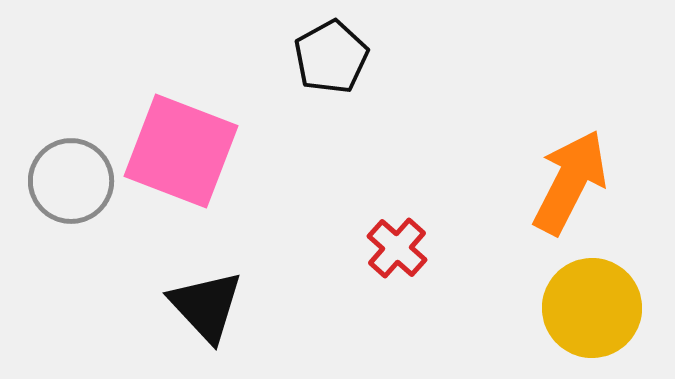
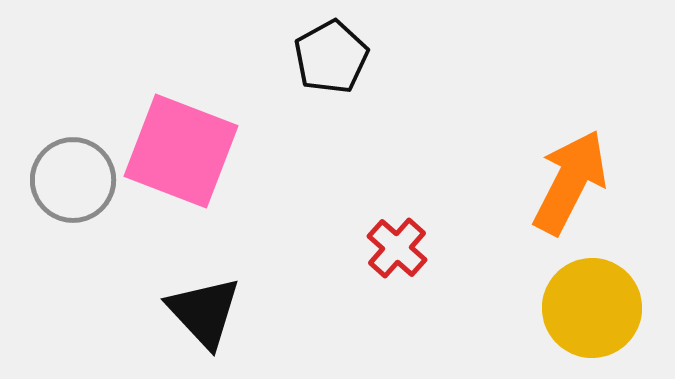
gray circle: moved 2 px right, 1 px up
black triangle: moved 2 px left, 6 px down
